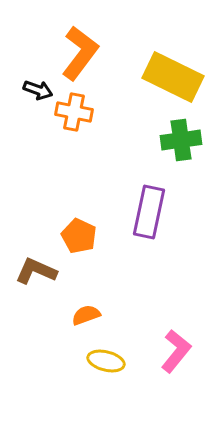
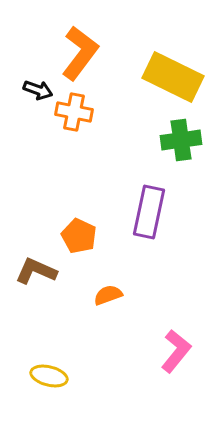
orange semicircle: moved 22 px right, 20 px up
yellow ellipse: moved 57 px left, 15 px down
